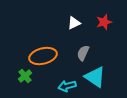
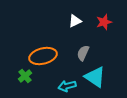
white triangle: moved 1 px right, 2 px up
